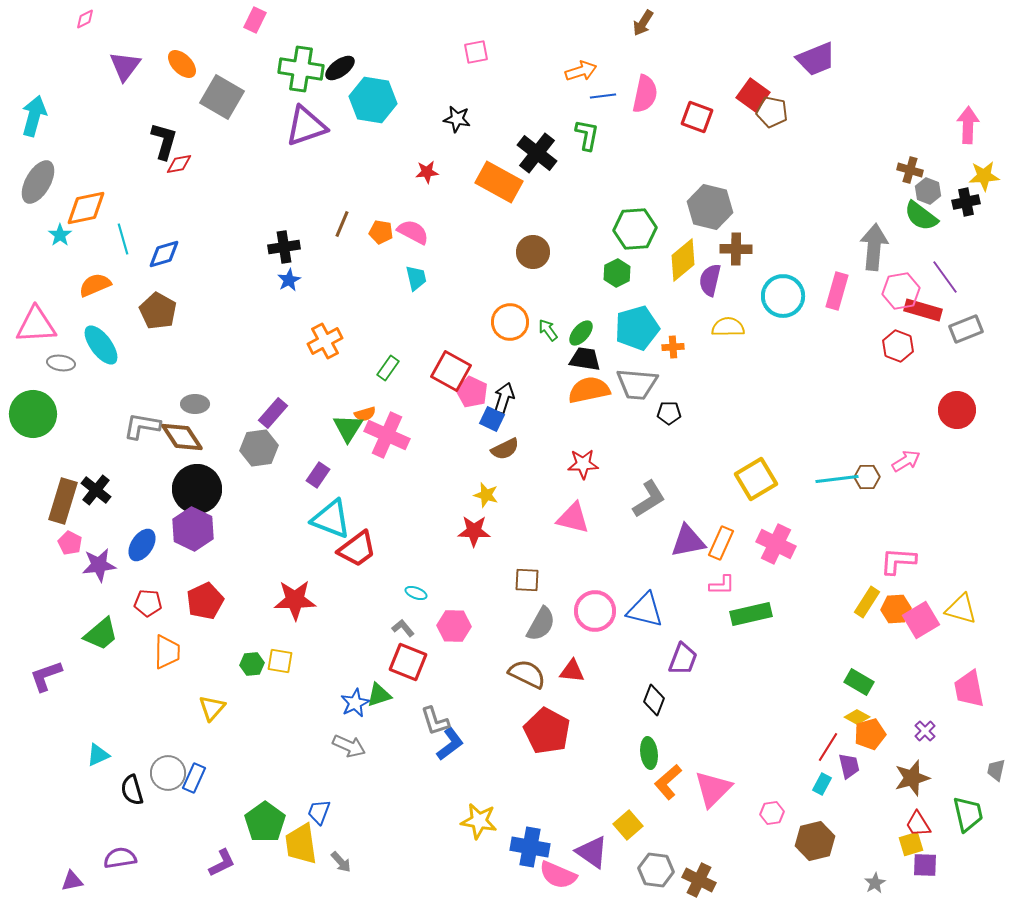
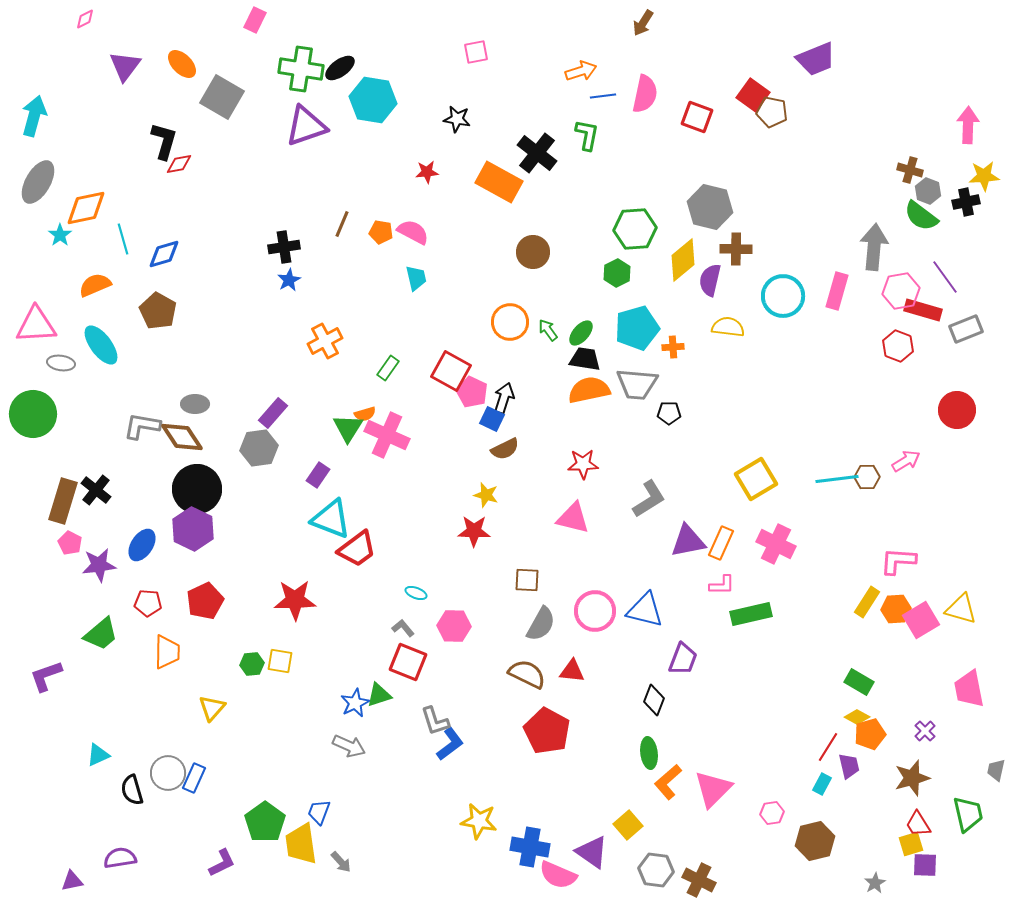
yellow semicircle at (728, 327): rotated 8 degrees clockwise
